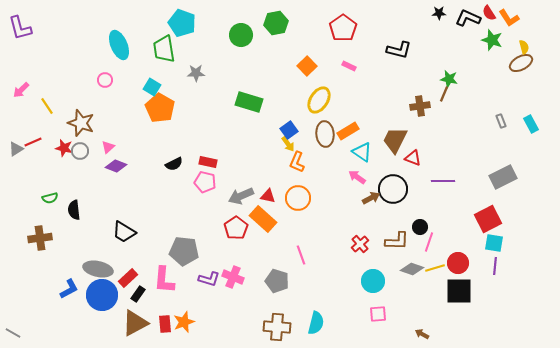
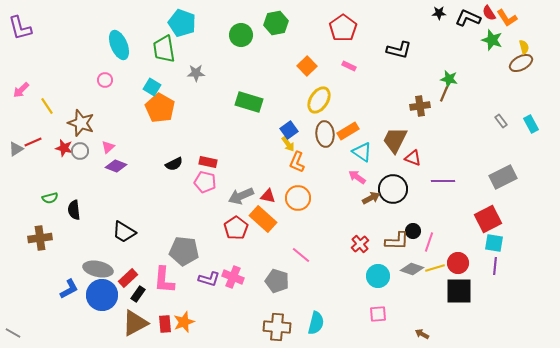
orange L-shape at (509, 18): moved 2 px left
gray rectangle at (501, 121): rotated 16 degrees counterclockwise
black circle at (420, 227): moved 7 px left, 4 px down
pink line at (301, 255): rotated 30 degrees counterclockwise
cyan circle at (373, 281): moved 5 px right, 5 px up
